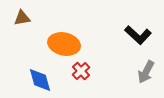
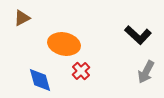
brown triangle: rotated 18 degrees counterclockwise
